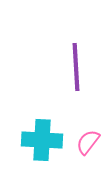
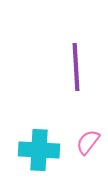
cyan cross: moved 3 px left, 10 px down
